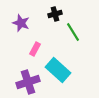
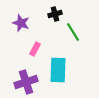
cyan rectangle: rotated 50 degrees clockwise
purple cross: moved 2 px left
